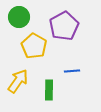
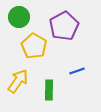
blue line: moved 5 px right; rotated 14 degrees counterclockwise
